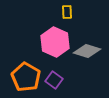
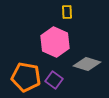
gray diamond: moved 13 px down
orange pentagon: rotated 20 degrees counterclockwise
